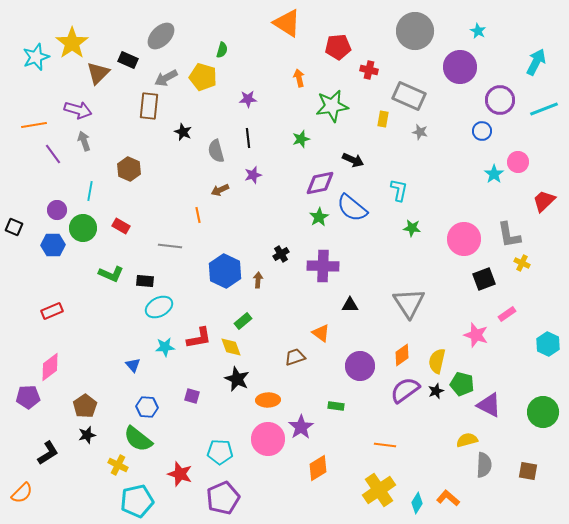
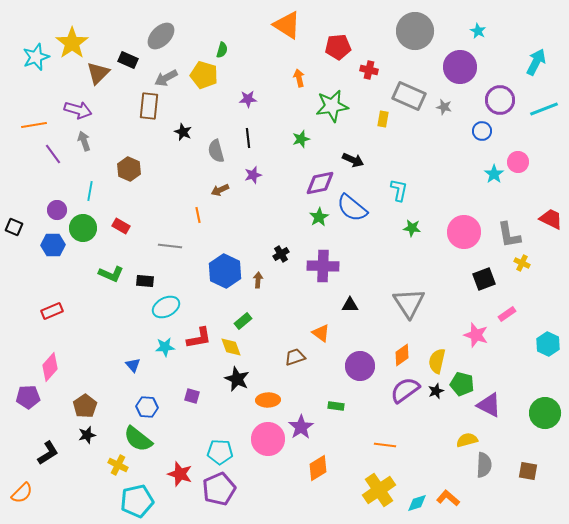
orange triangle at (287, 23): moved 2 px down
yellow pentagon at (203, 77): moved 1 px right, 2 px up
gray star at (420, 132): moved 24 px right, 25 px up
red trapezoid at (544, 201): moved 7 px right, 18 px down; rotated 70 degrees clockwise
pink circle at (464, 239): moved 7 px up
cyan ellipse at (159, 307): moved 7 px right
pink diamond at (50, 367): rotated 12 degrees counterclockwise
green circle at (543, 412): moved 2 px right, 1 px down
purple pentagon at (223, 498): moved 4 px left, 9 px up
cyan diamond at (417, 503): rotated 40 degrees clockwise
